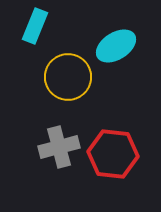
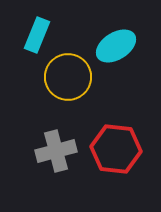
cyan rectangle: moved 2 px right, 9 px down
gray cross: moved 3 px left, 4 px down
red hexagon: moved 3 px right, 5 px up
